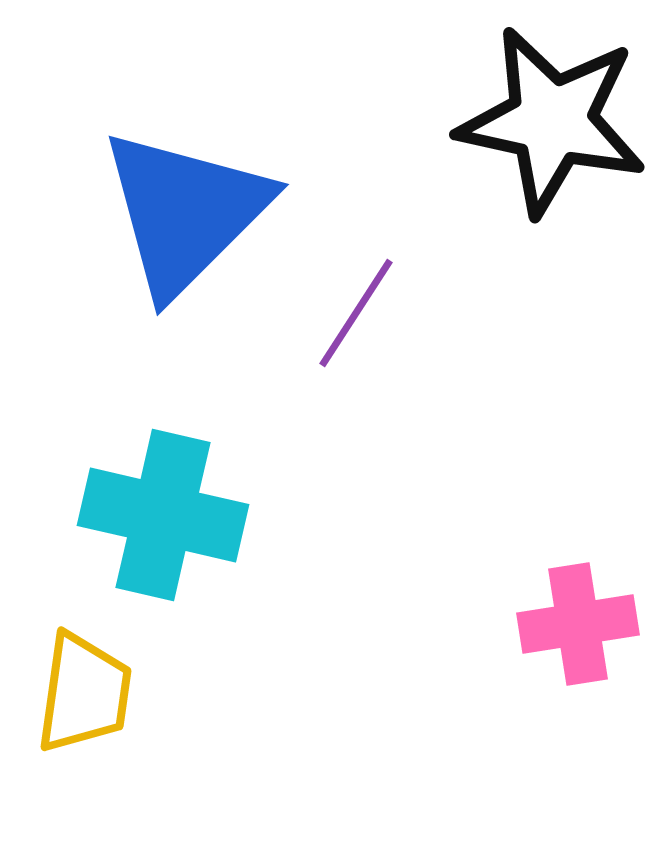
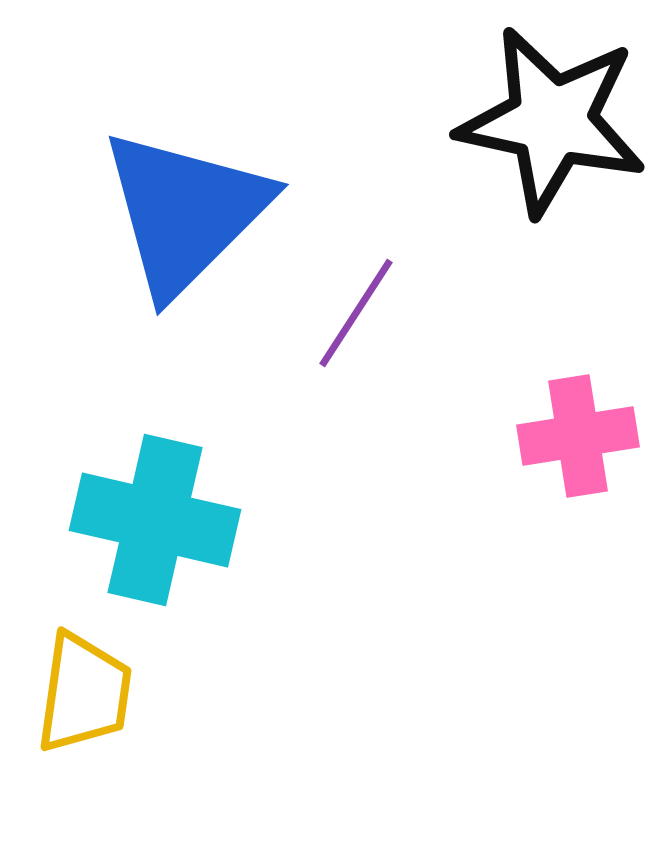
cyan cross: moved 8 px left, 5 px down
pink cross: moved 188 px up
